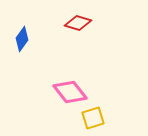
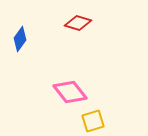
blue diamond: moved 2 px left
yellow square: moved 3 px down
